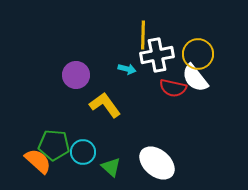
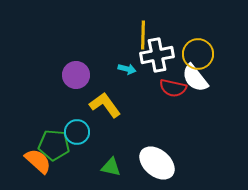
cyan circle: moved 6 px left, 20 px up
green triangle: rotated 30 degrees counterclockwise
